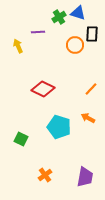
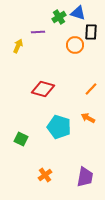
black rectangle: moved 1 px left, 2 px up
yellow arrow: rotated 48 degrees clockwise
red diamond: rotated 10 degrees counterclockwise
